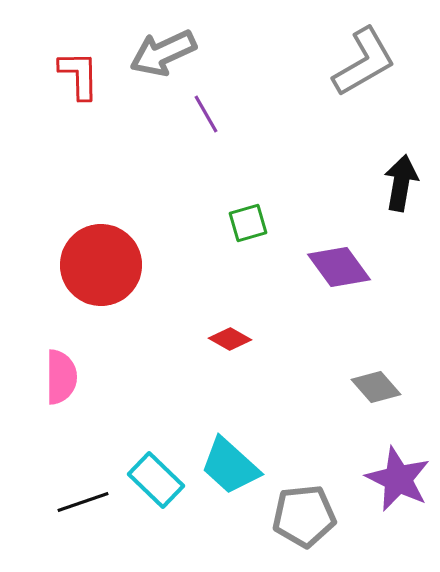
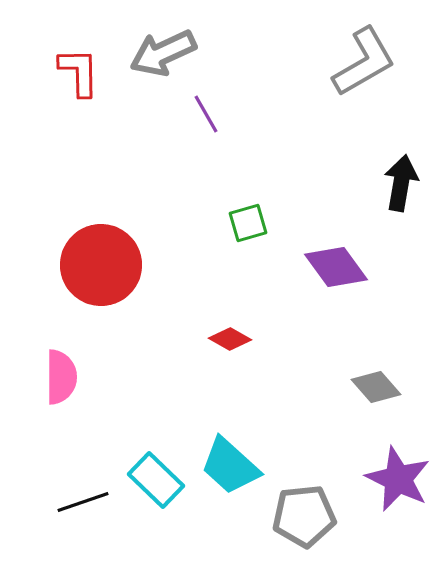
red L-shape: moved 3 px up
purple diamond: moved 3 px left
